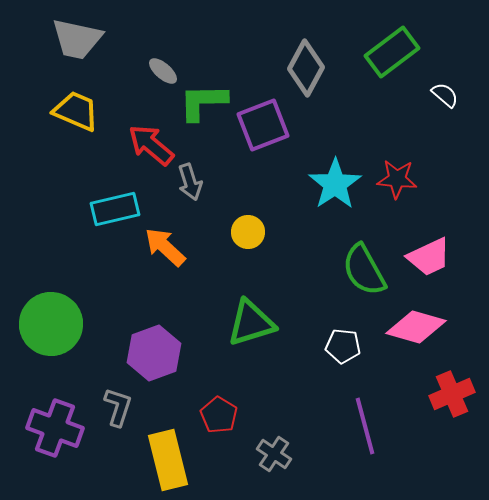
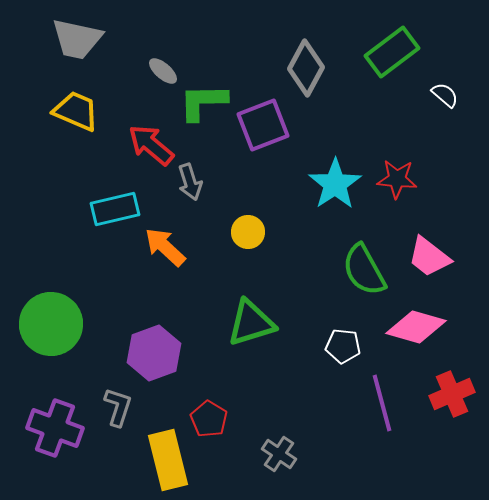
pink trapezoid: rotated 63 degrees clockwise
red pentagon: moved 10 px left, 4 px down
purple line: moved 17 px right, 23 px up
gray cross: moved 5 px right
